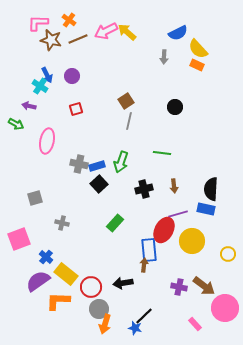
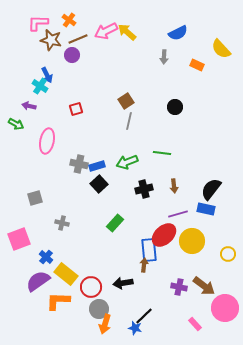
yellow semicircle at (198, 49): moved 23 px right
purple circle at (72, 76): moved 21 px up
green arrow at (121, 162): moved 6 px right; rotated 50 degrees clockwise
black semicircle at (211, 189): rotated 35 degrees clockwise
red ellipse at (164, 230): moved 5 px down; rotated 20 degrees clockwise
